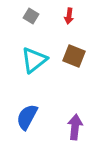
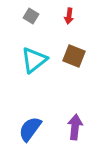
blue semicircle: moved 3 px right, 12 px down; rotated 8 degrees clockwise
